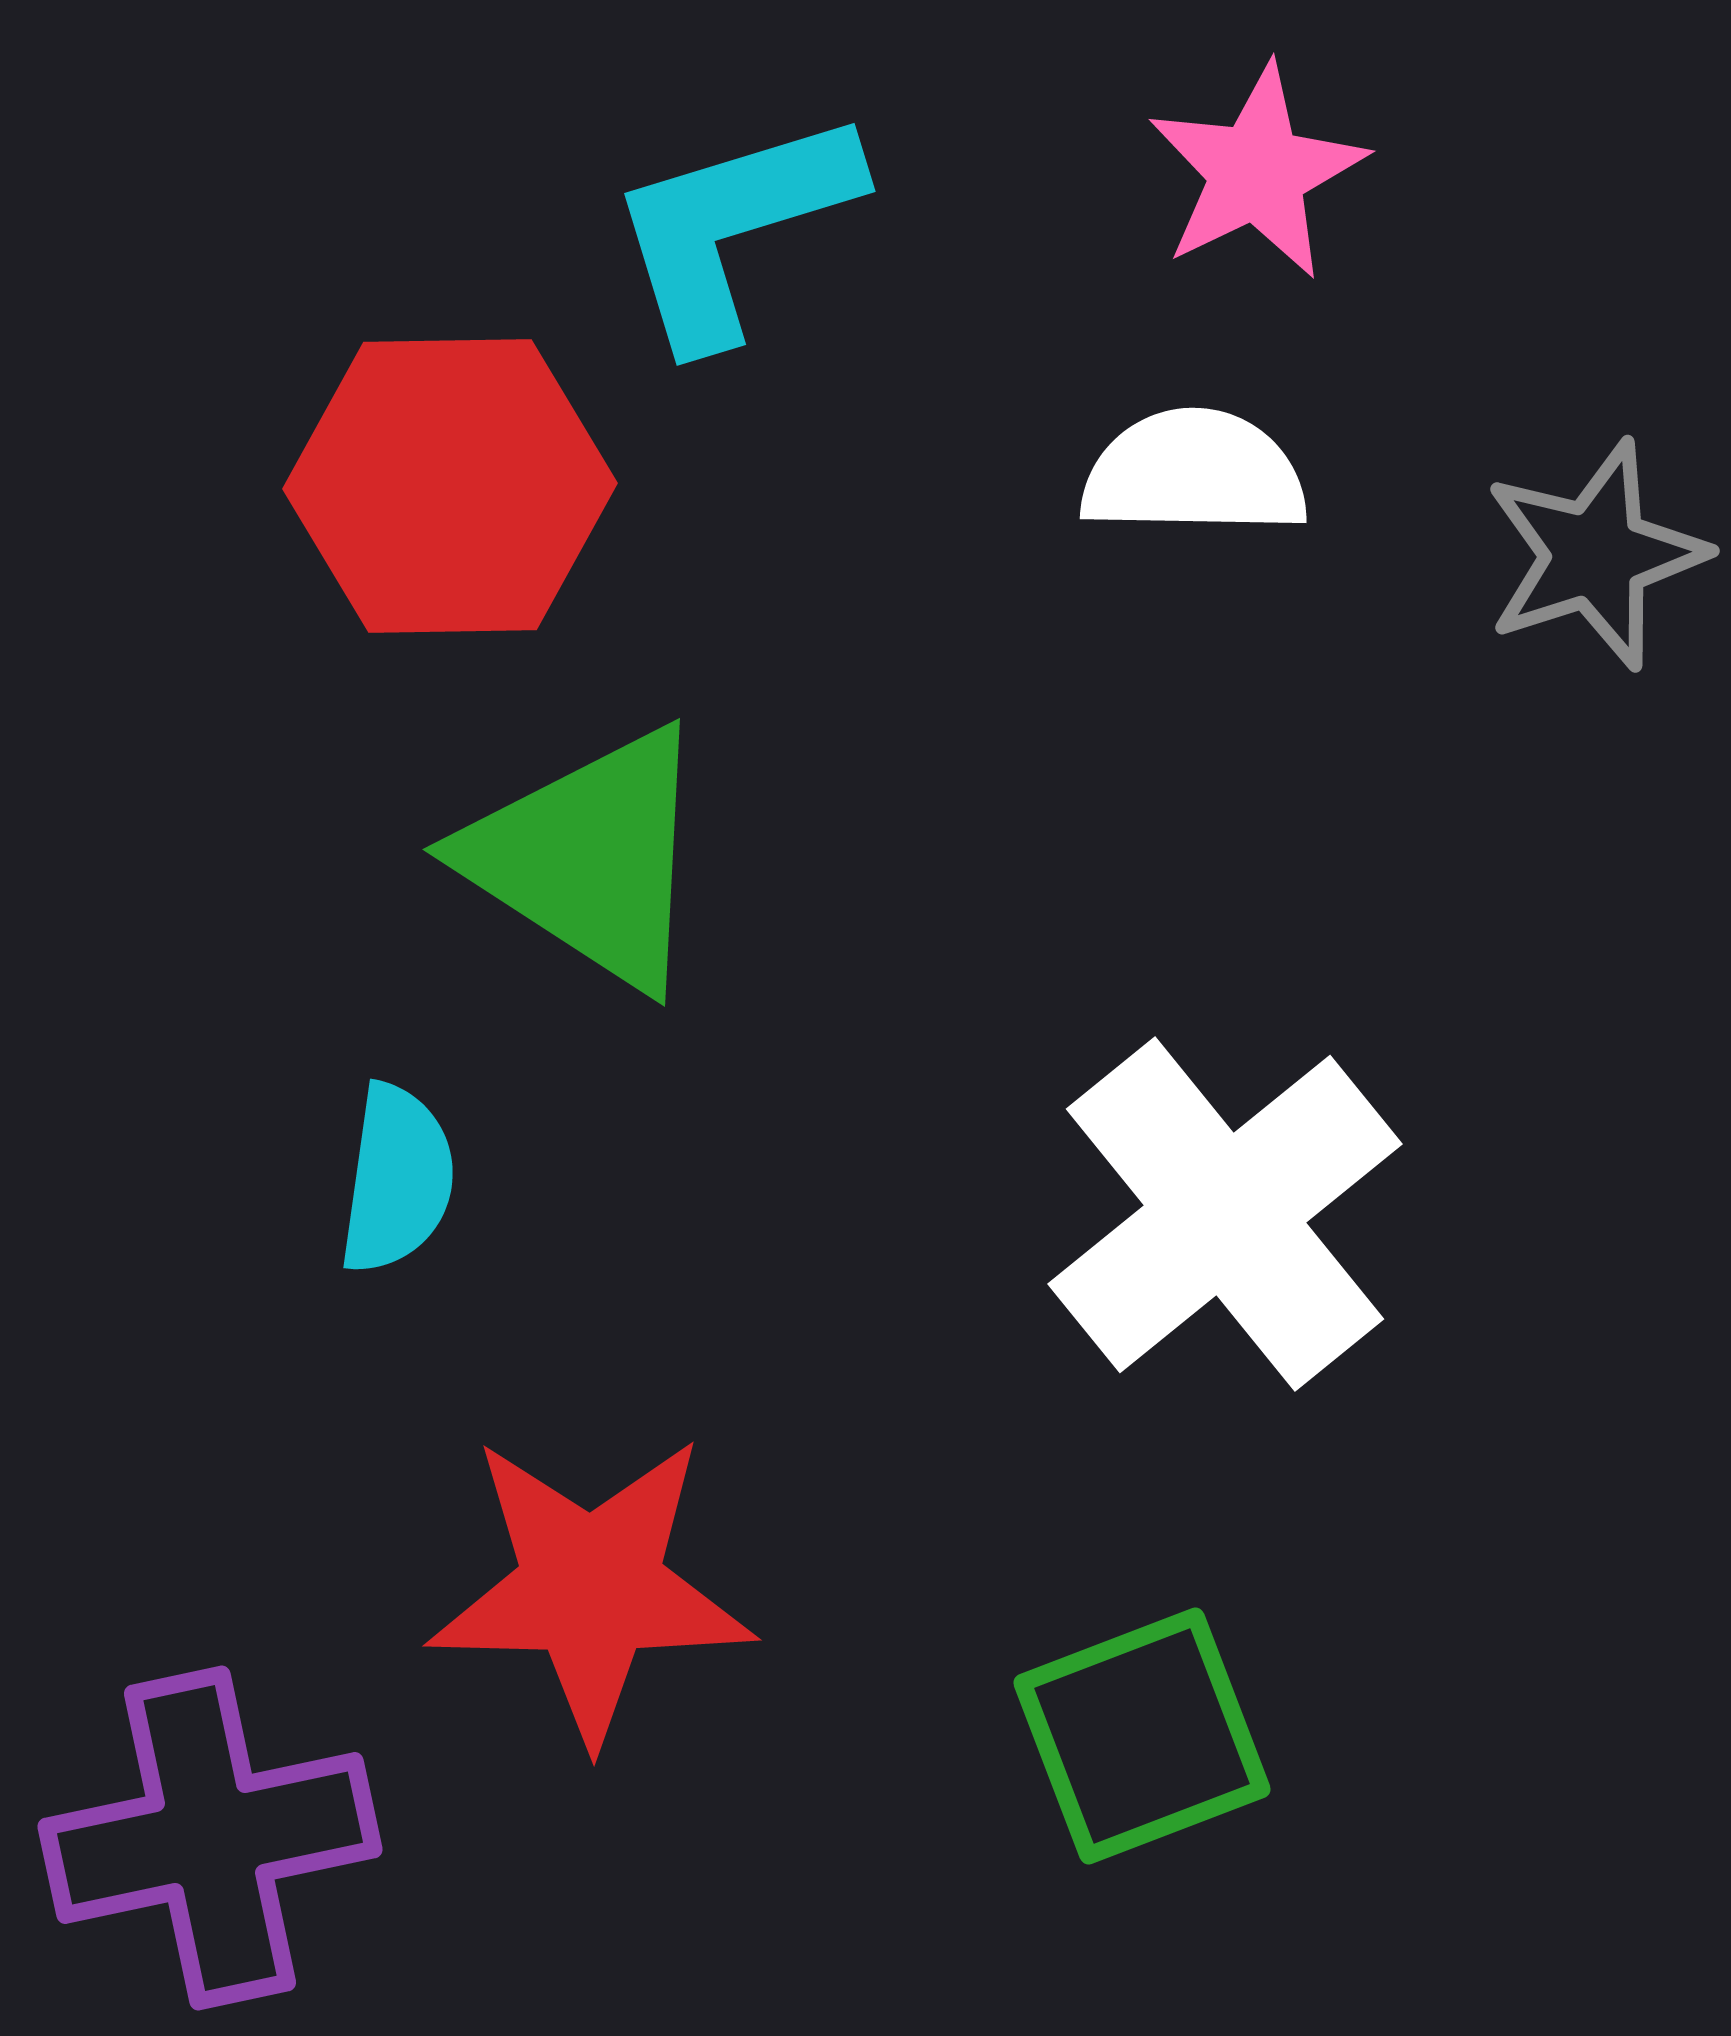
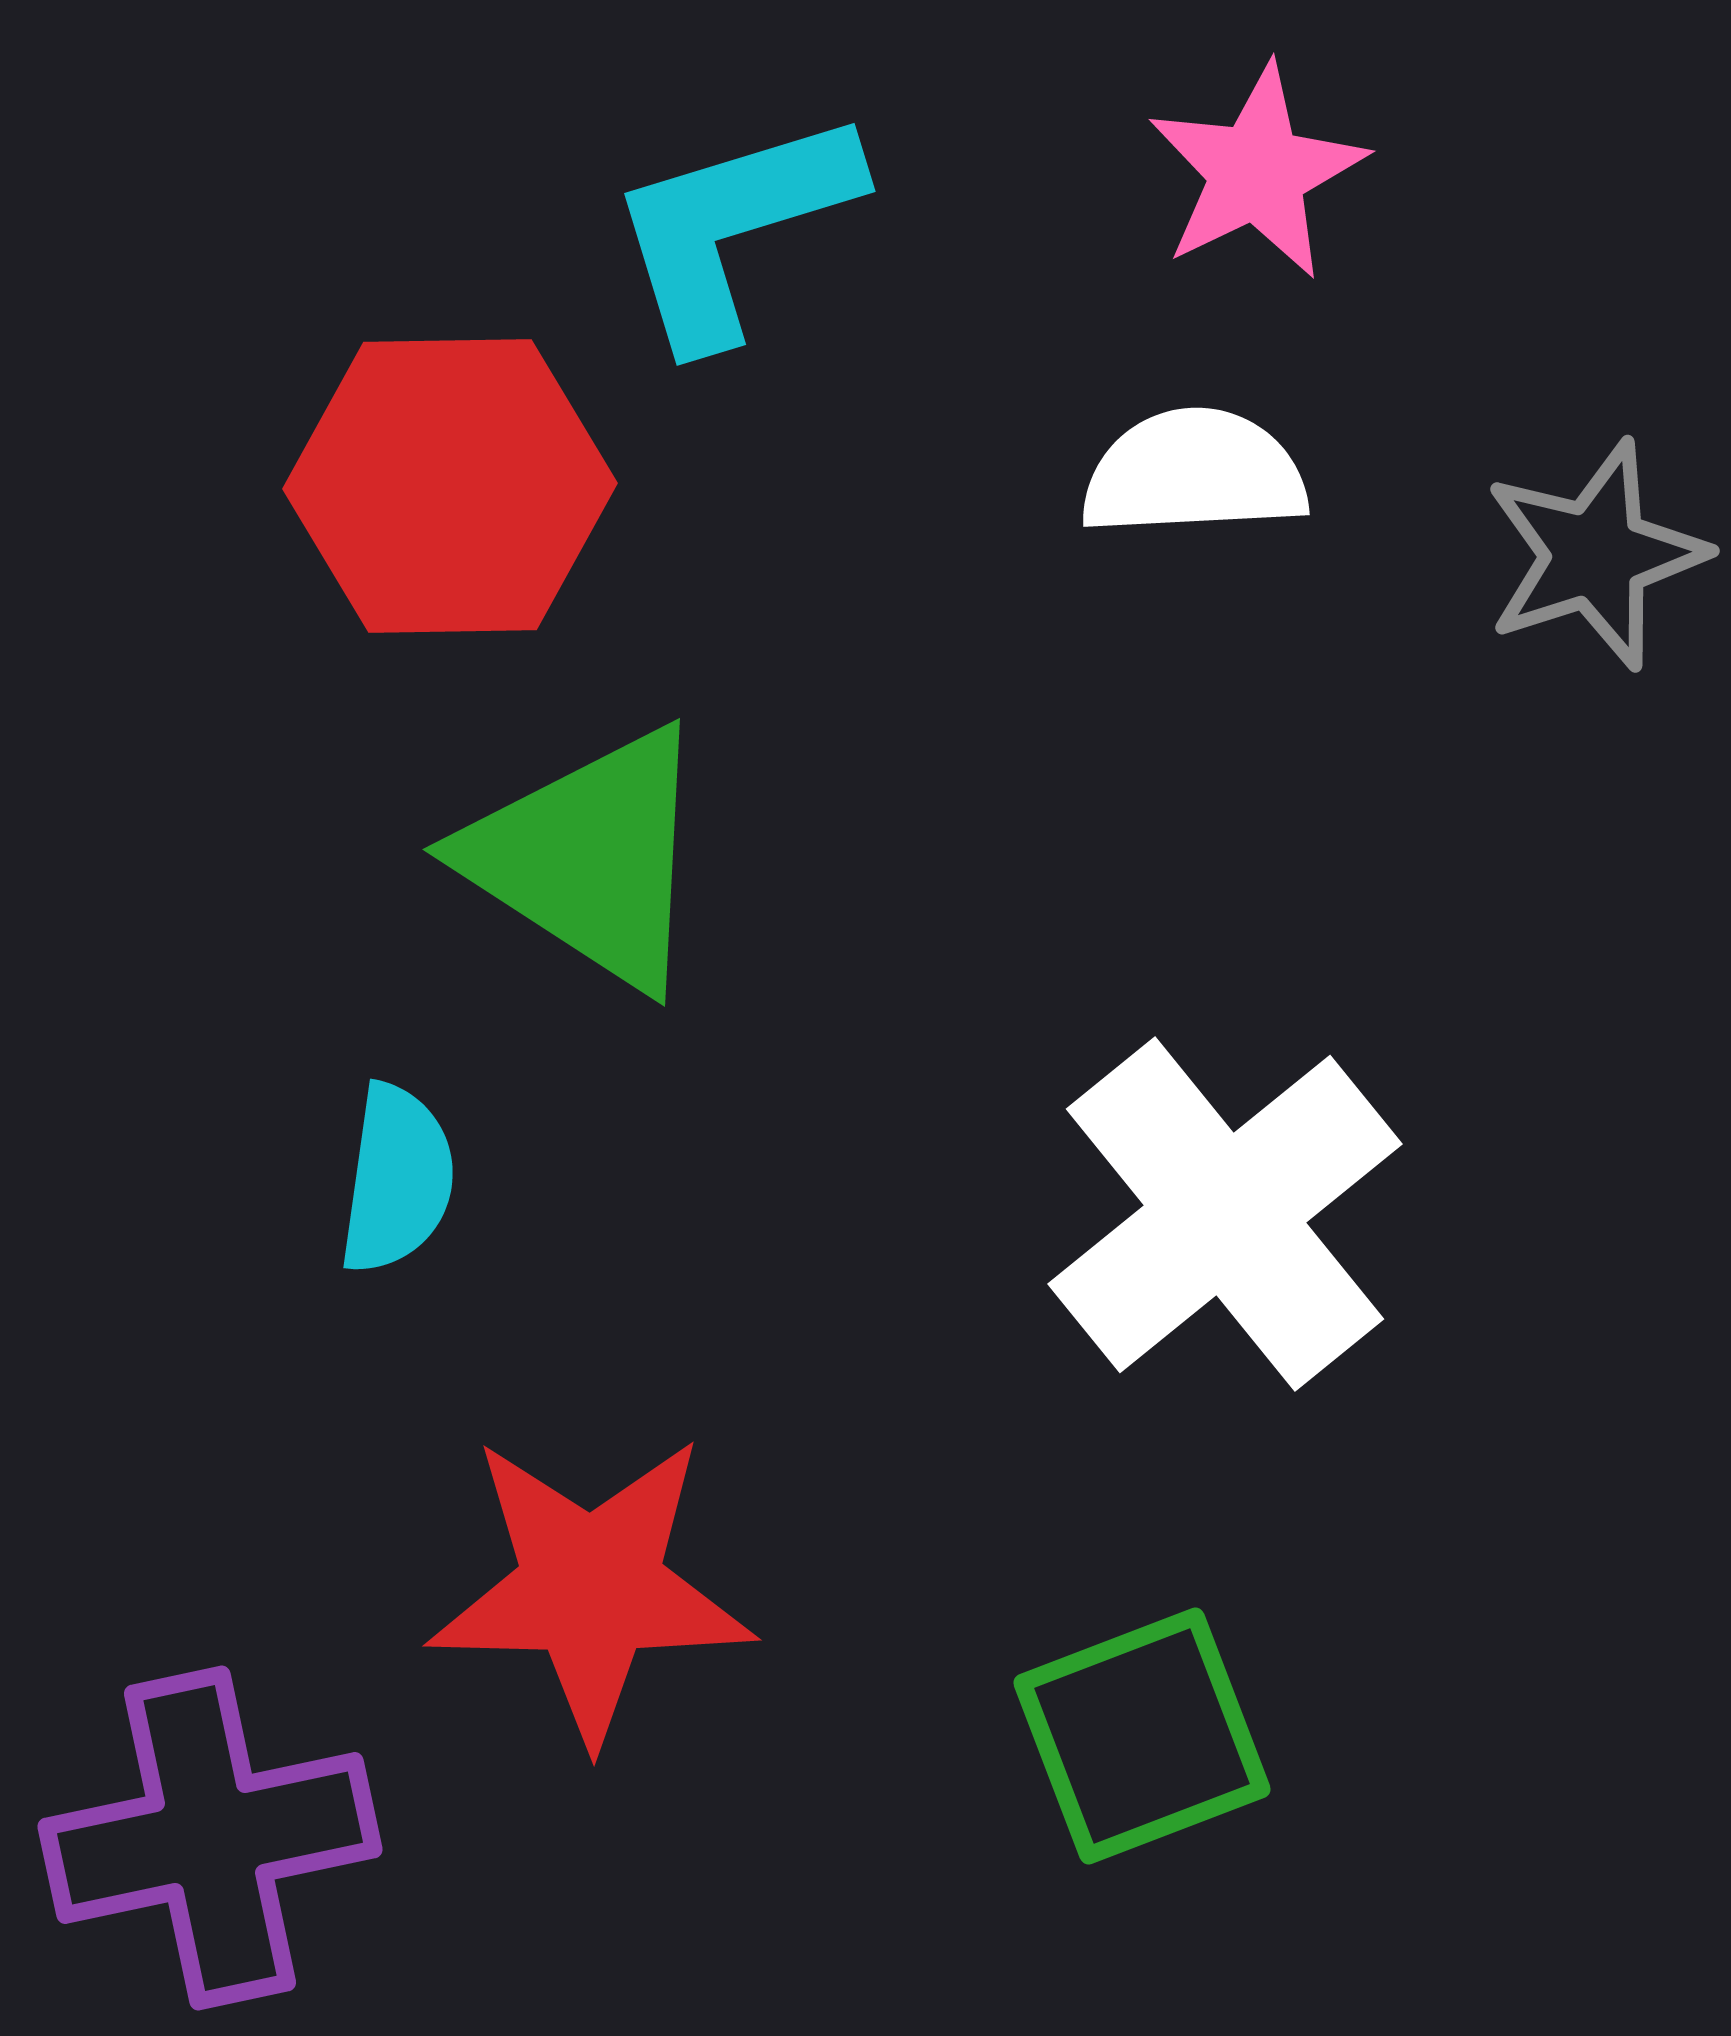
white semicircle: rotated 4 degrees counterclockwise
